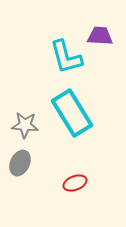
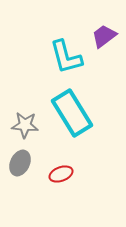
purple trapezoid: moved 4 px right; rotated 40 degrees counterclockwise
red ellipse: moved 14 px left, 9 px up
